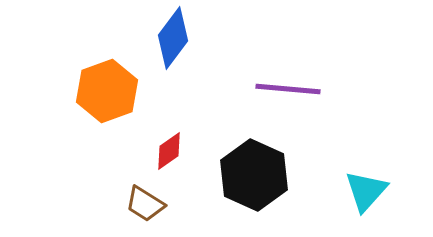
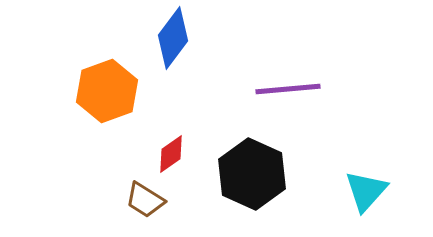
purple line: rotated 10 degrees counterclockwise
red diamond: moved 2 px right, 3 px down
black hexagon: moved 2 px left, 1 px up
brown trapezoid: moved 4 px up
